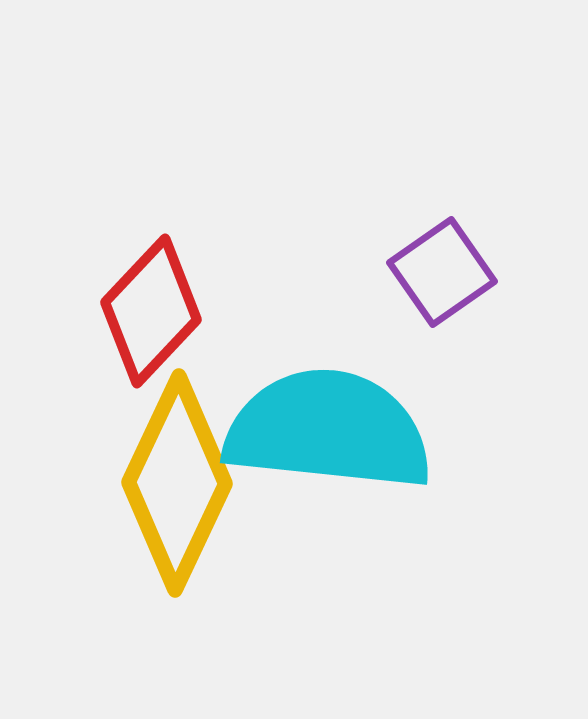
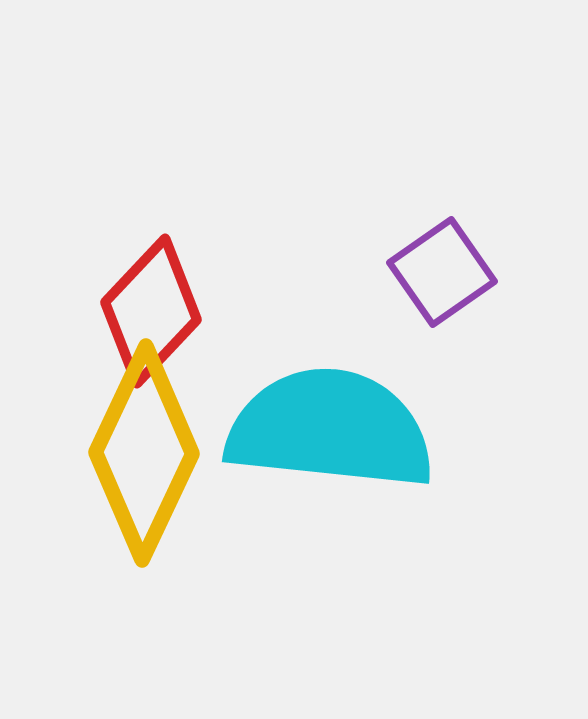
cyan semicircle: moved 2 px right, 1 px up
yellow diamond: moved 33 px left, 30 px up
